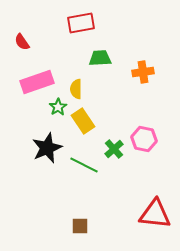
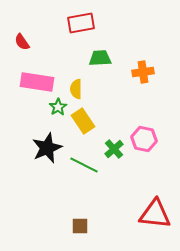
pink rectangle: rotated 28 degrees clockwise
